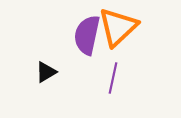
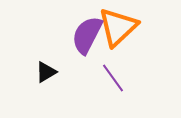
purple semicircle: rotated 15 degrees clockwise
purple line: rotated 48 degrees counterclockwise
